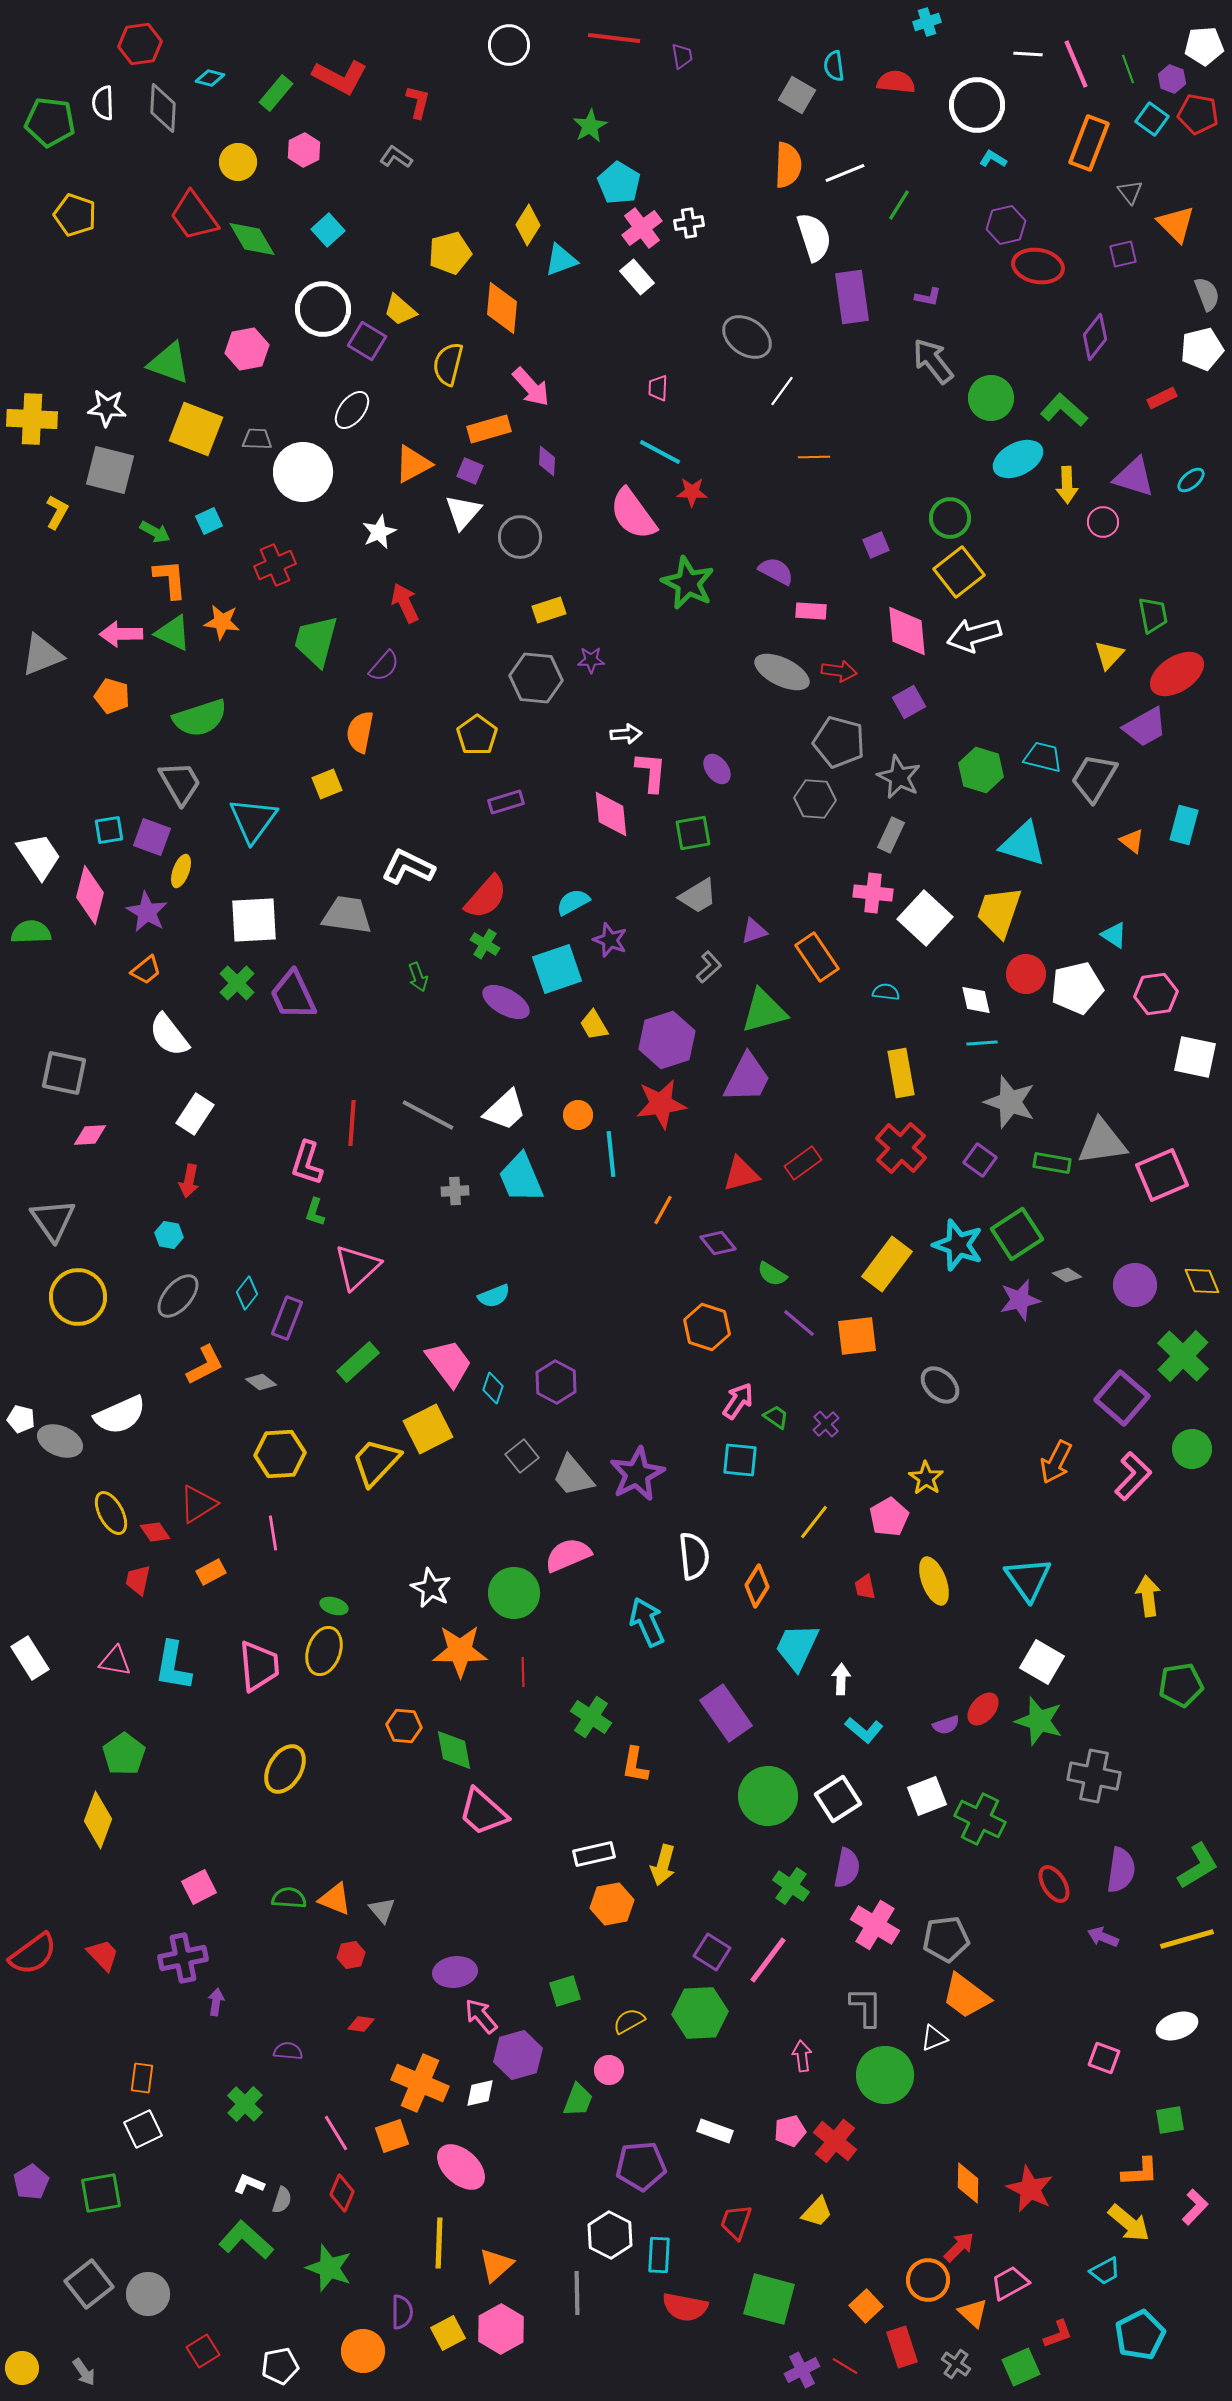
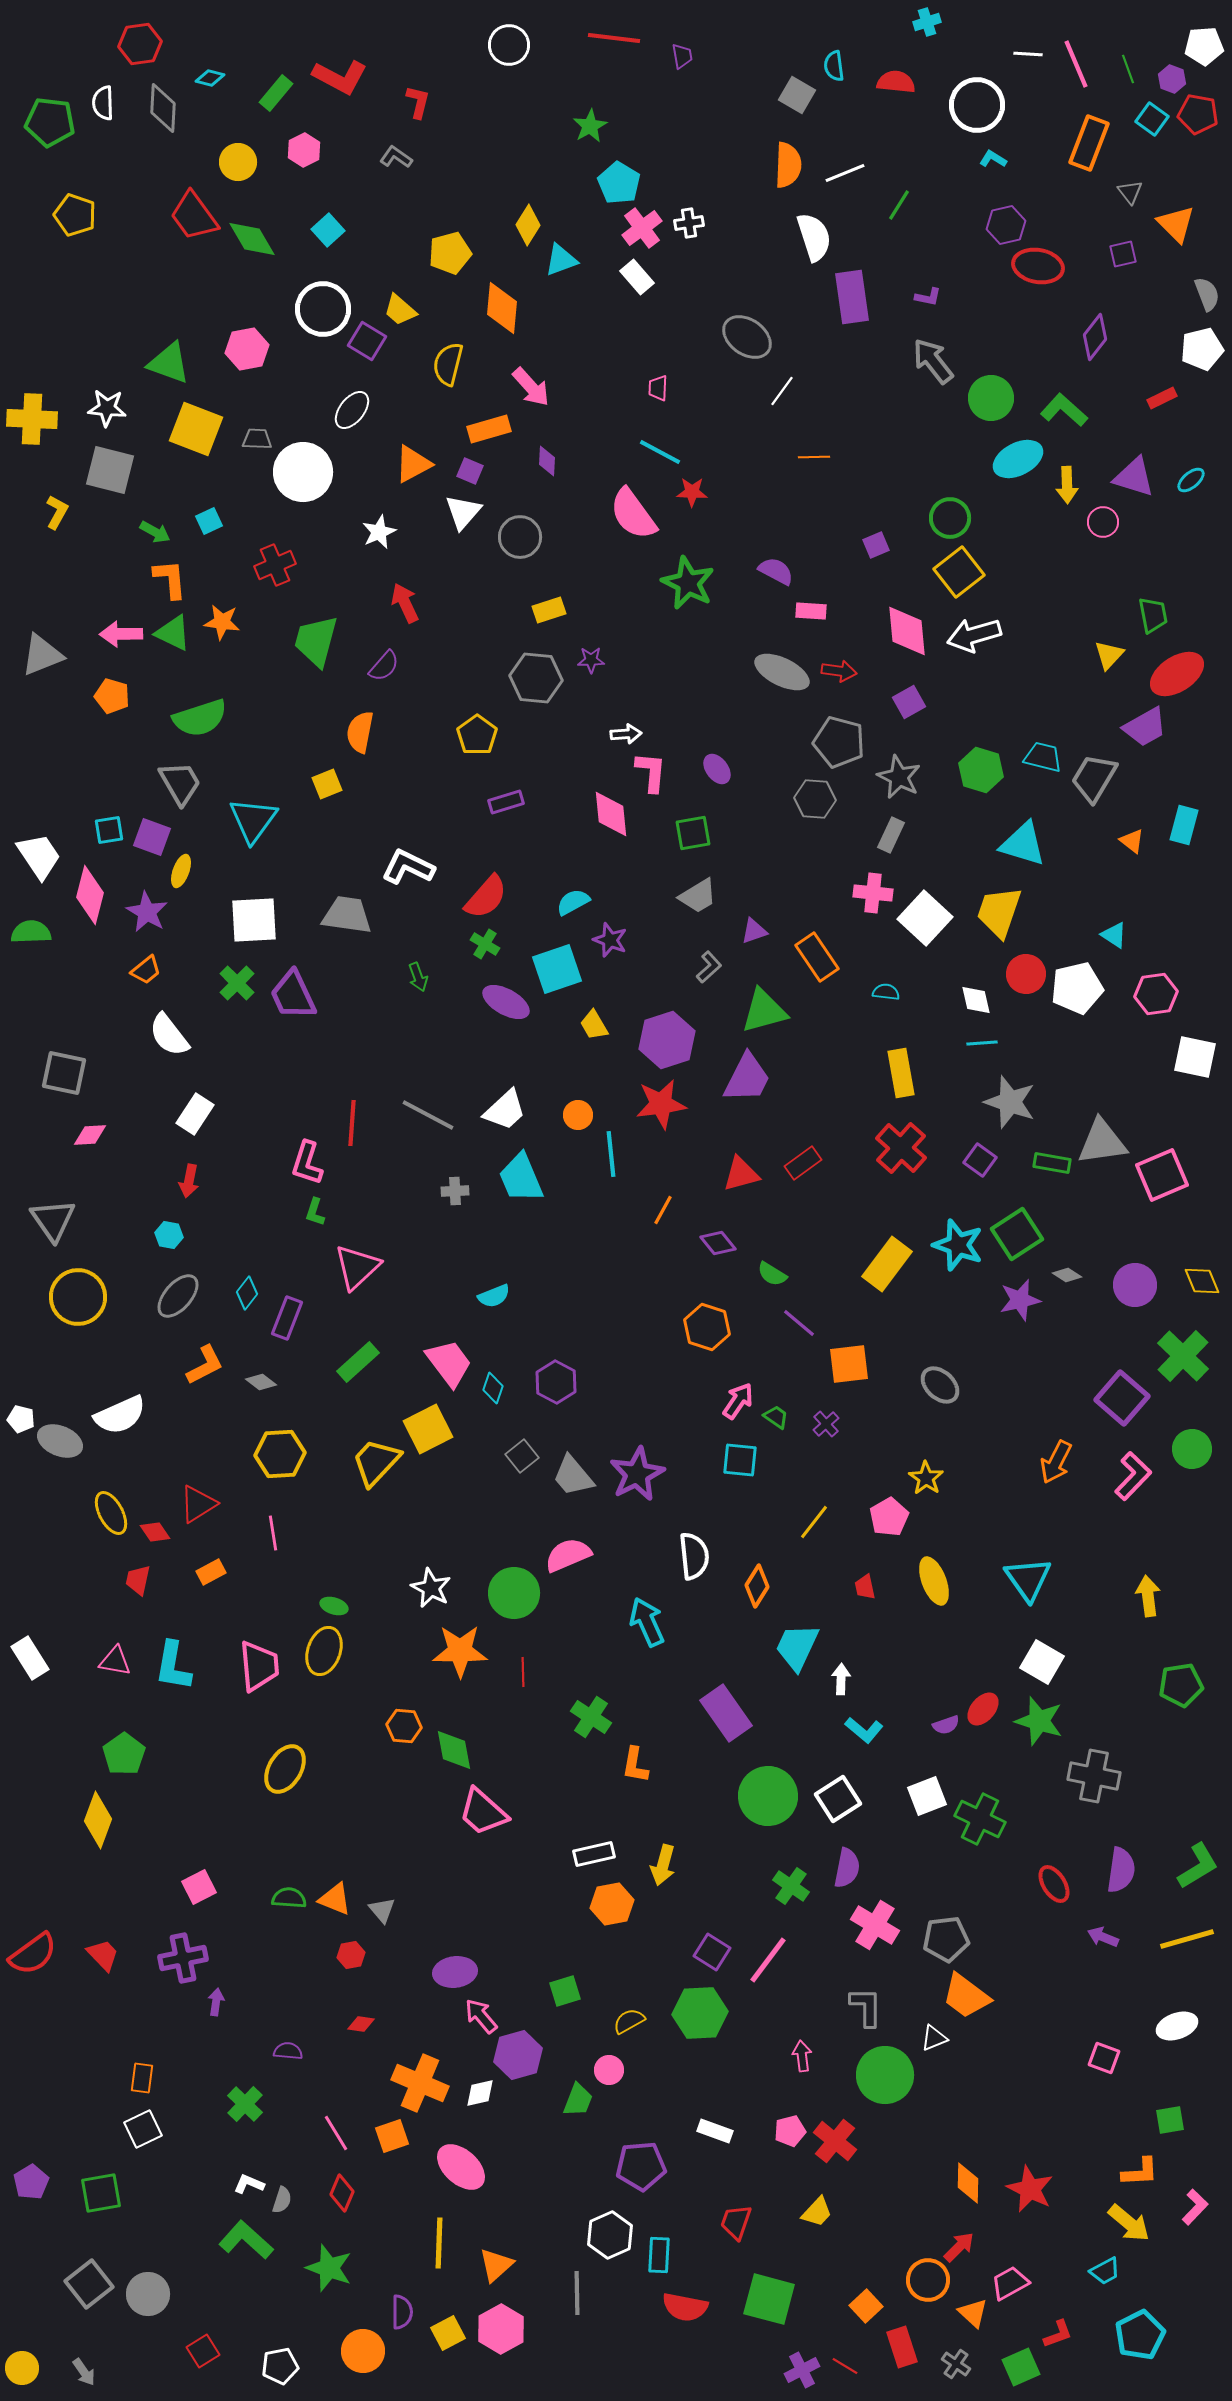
orange square at (857, 1336): moved 8 px left, 28 px down
white hexagon at (610, 2235): rotated 9 degrees clockwise
